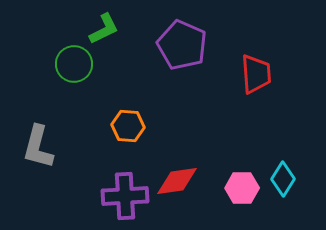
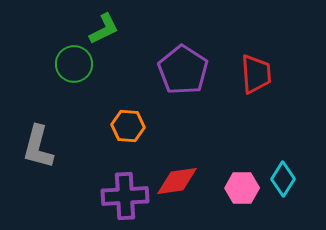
purple pentagon: moved 1 px right, 25 px down; rotated 9 degrees clockwise
